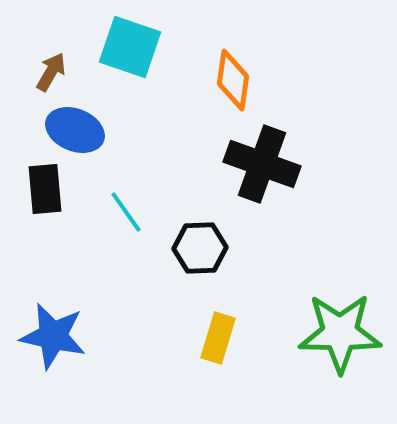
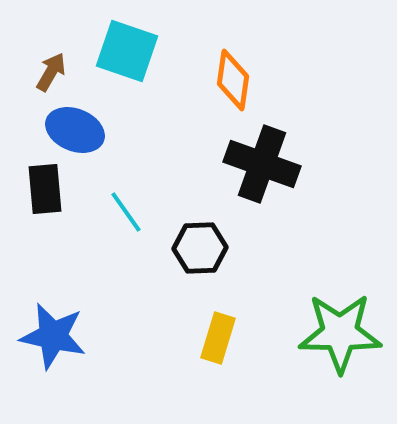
cyan square: moved 3 px left, 4 px down
